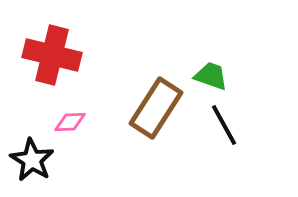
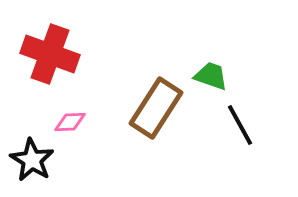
red cross: moved 2 px left, 1 px up; rotated 6 degrees clockwise
black line: moved 16 px right
